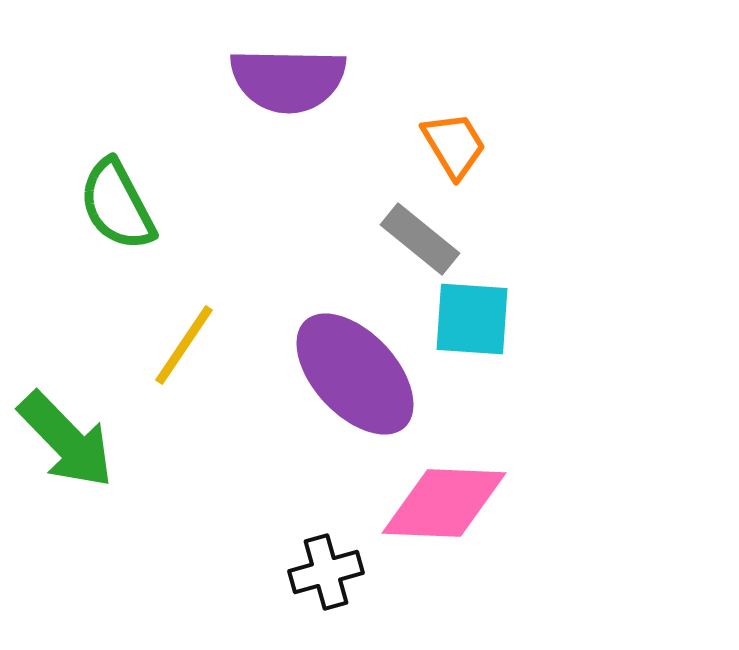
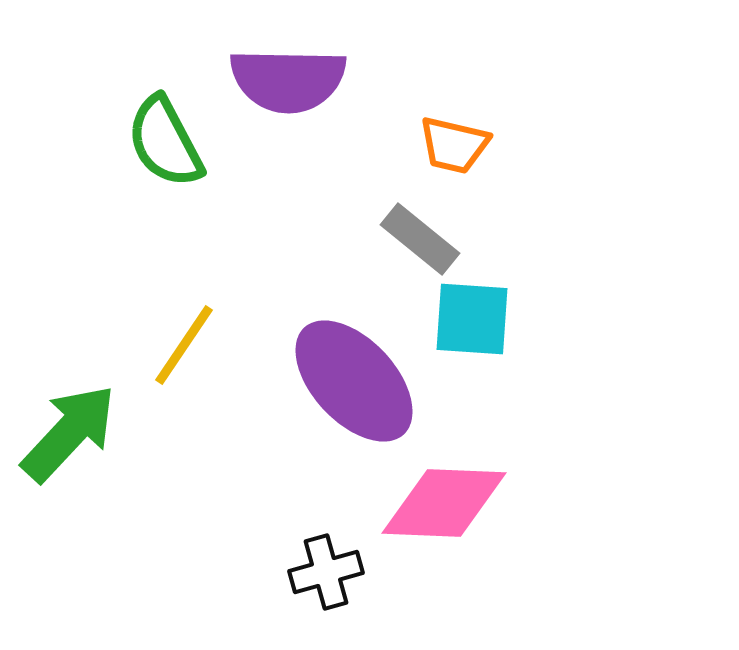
orange trapezoid: rotated 134 degrees clockwise
green semicircle: moved 48 px right, 63 px up
purple ellipse: moved 1 px left, 7 px down
green arrow: moved 3 px right, 7 px up; rotated 93 degrees counterclockwise
